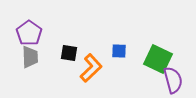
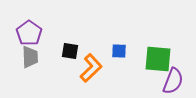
black square: moved 1 px right, 2 px up
green square: rotated 20 degrees counterclockwise
purple semicircle: moved 1 px down; rotated 36 degrees clockwise
